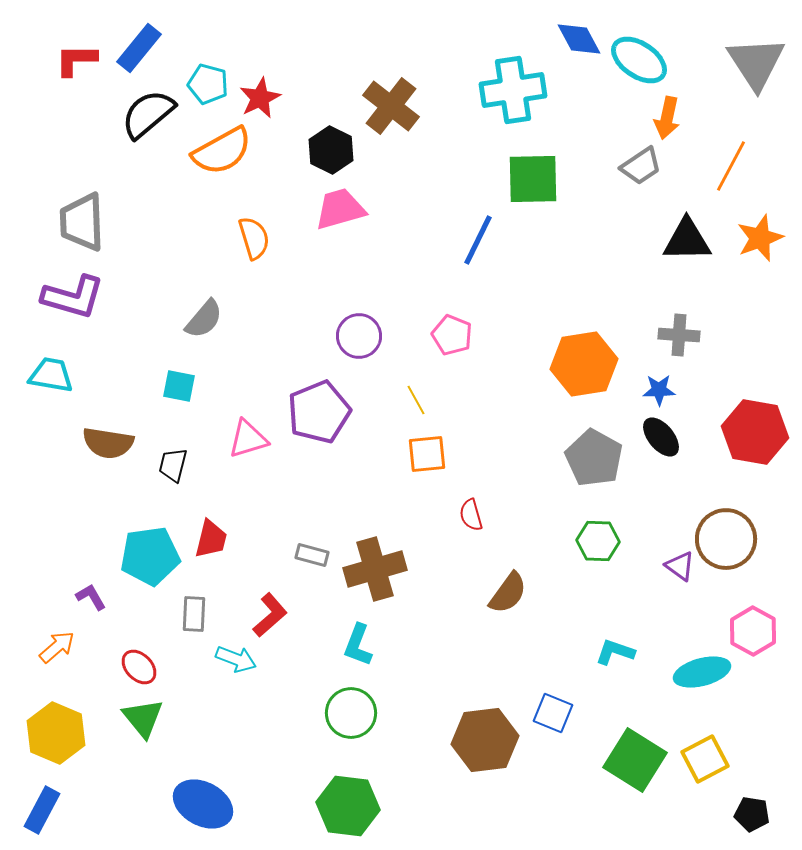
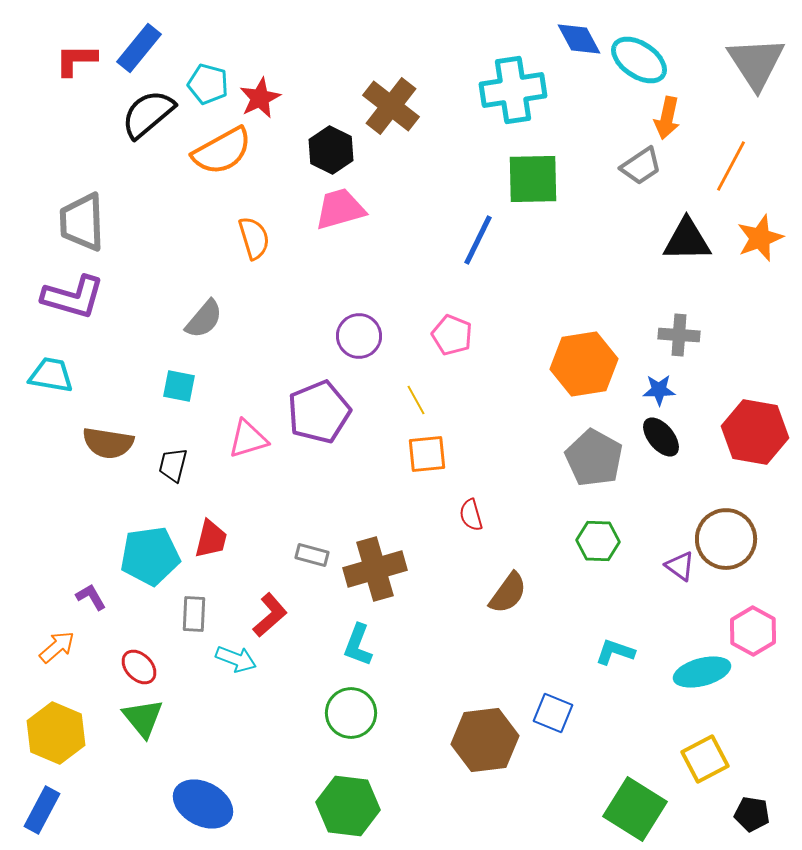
green square at (635, 760): moved 49 px down
